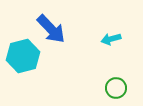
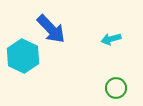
cyan hexagon: rotated 20 degrees counterclockwise
